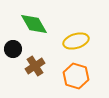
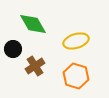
green diamond: moved 1 px left
